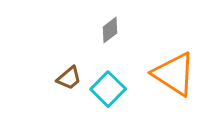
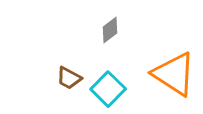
brown trapezoid: rotated 68 degrees clockwise
